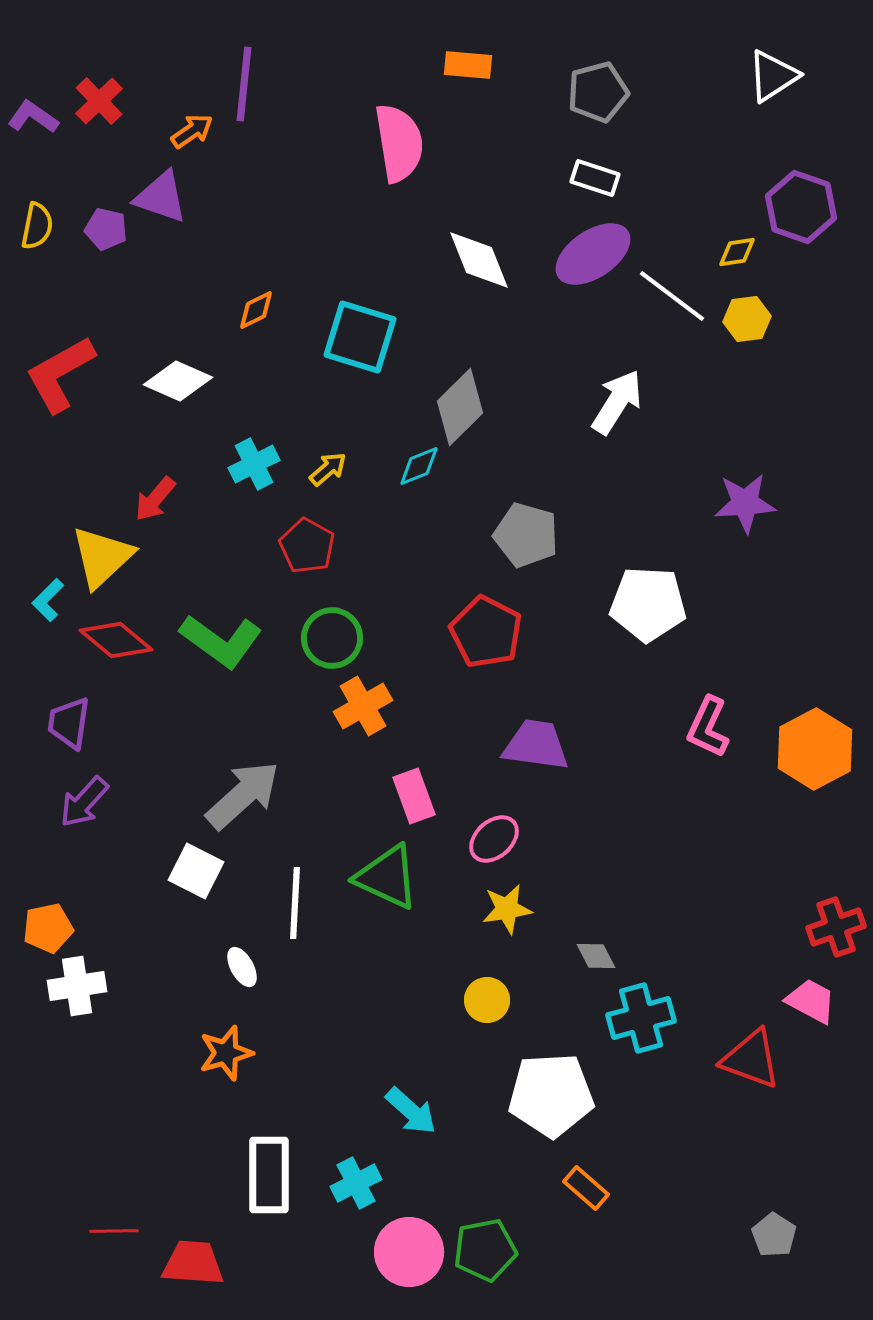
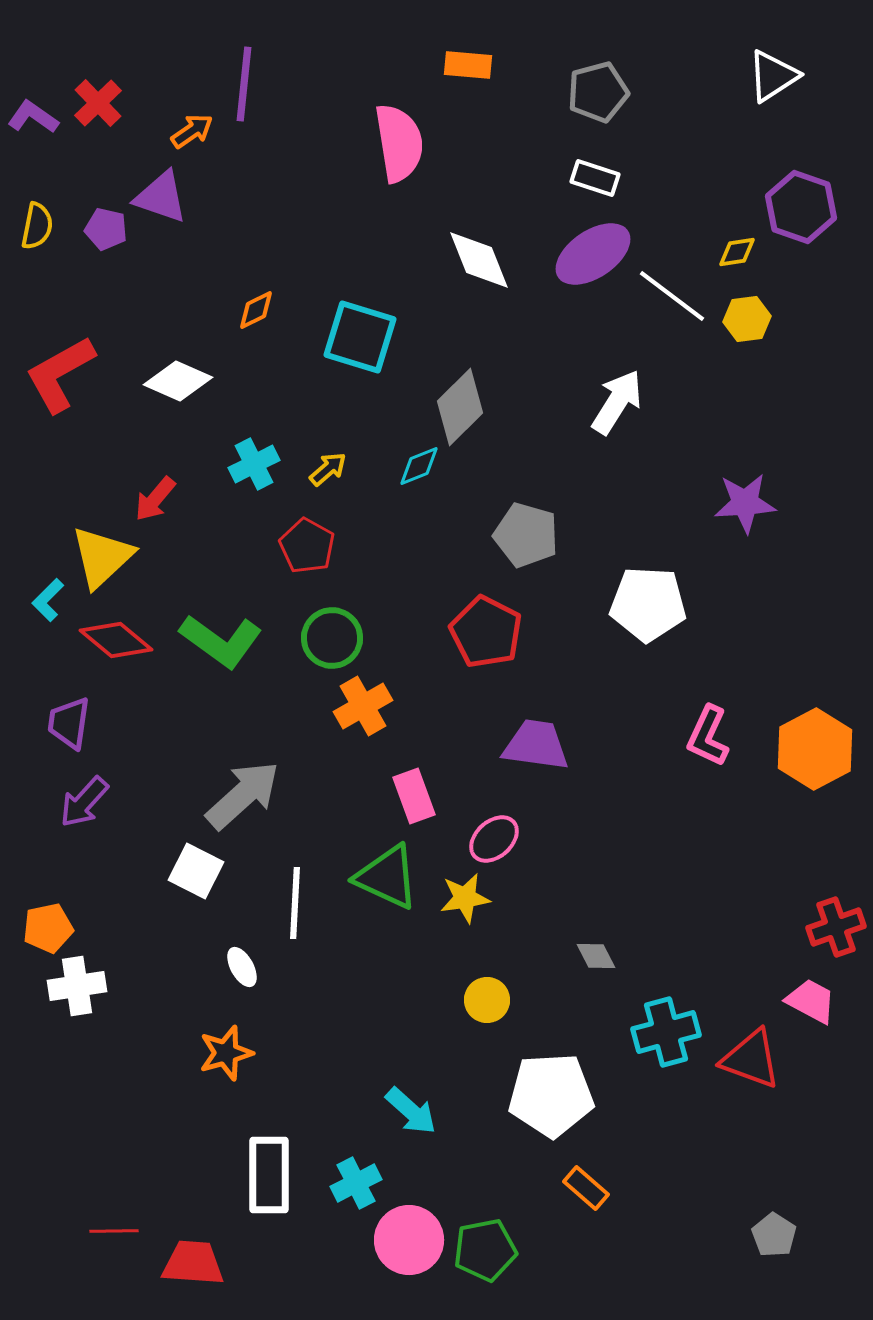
red cross at (99, 101): moved 1 px left, 2 px down
pink L-shape at (708, 727): moved 9 px down
yellow star at (507, 909): moved 42 px left, 11 px up
cyan cross at (641, 1018): moved 25 px right, 14 px down
pink circle at (409, 1252): moved 12 px up
